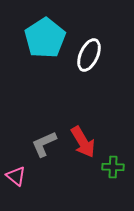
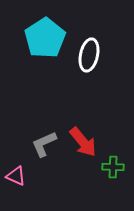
white ellipse: rotated 12 degrees counterclockwise
red arrow: rotated 8 degrees counterclockwise
pink triangle: rotated 15 degrees counterclockwise
